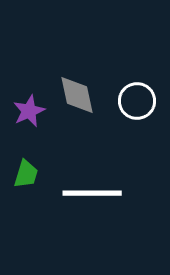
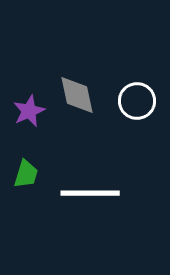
white line: moved 2 px left
